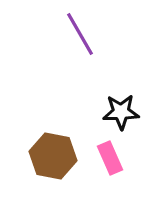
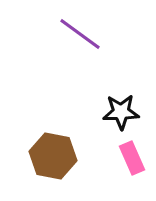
purple line: rotated 24 degrees counterclockwise
pink rectangle: moved 22 px right
